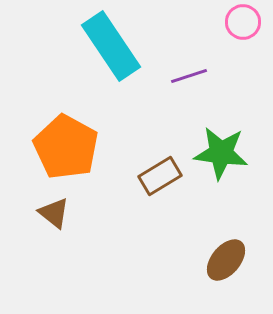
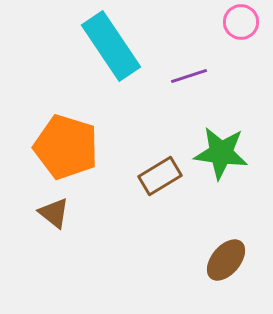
pink circle: moved 2 px left
orange pentagon: rotated 12 degrees counterclockwise
